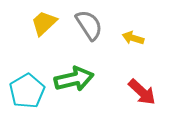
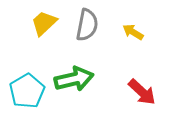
gray semicircle: moved 2 px left; rotated 44 degrees clockwise
yellow arrow: moved 6 px up; rotated 15 degrees clockwise
